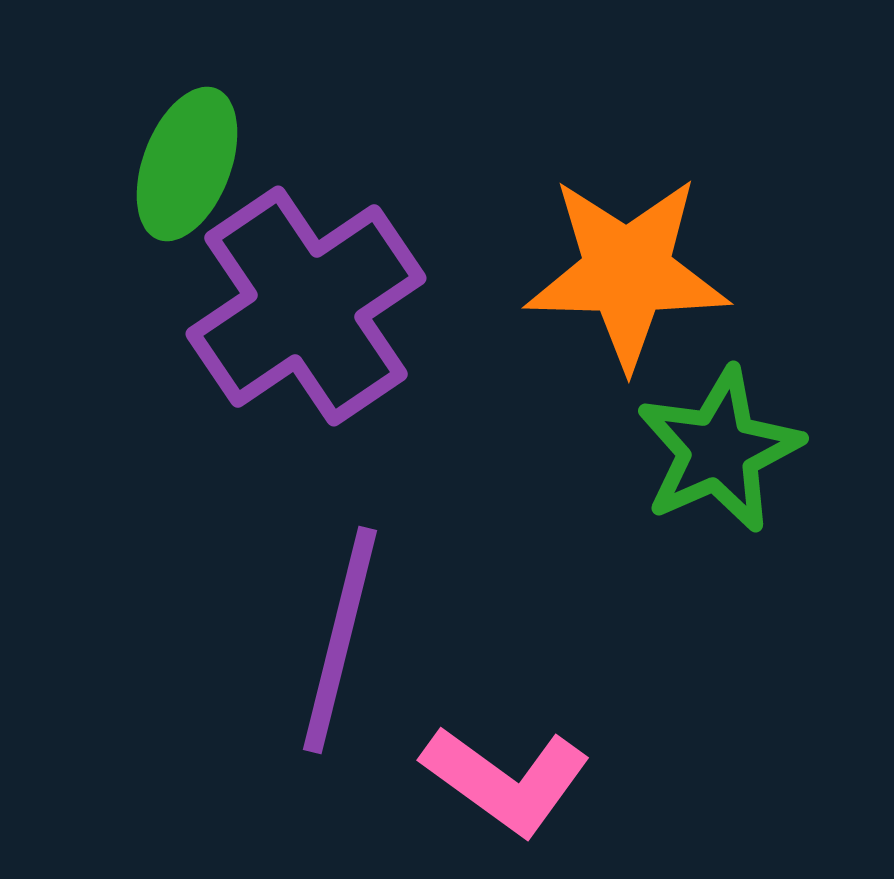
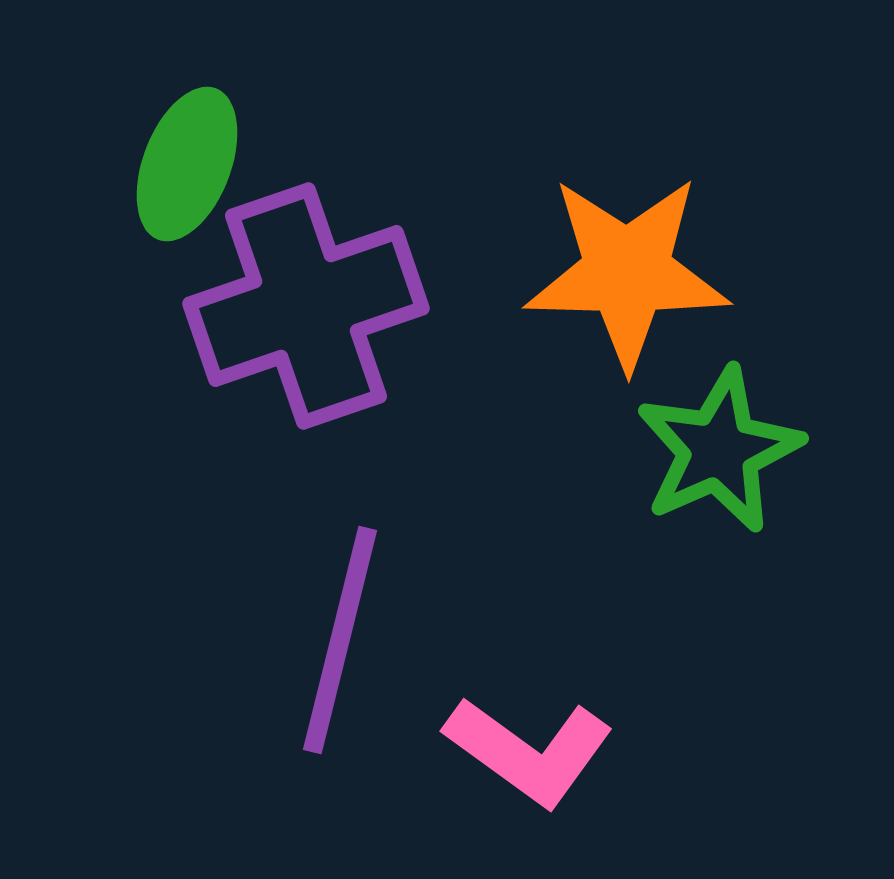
purple cross: rotated 15 degrees clockwise
pink L-shape: moved 23 px right, 29 px up
